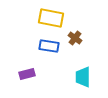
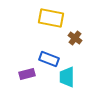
blue rectangle: moved 13 px down; rotated 12 degrees clockwise
cyan trapezoid: moved 16 px left
